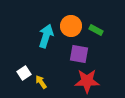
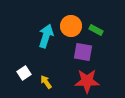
purple square: moved 4 px right, 2 px up
yellow arrow: moved 5 px right
